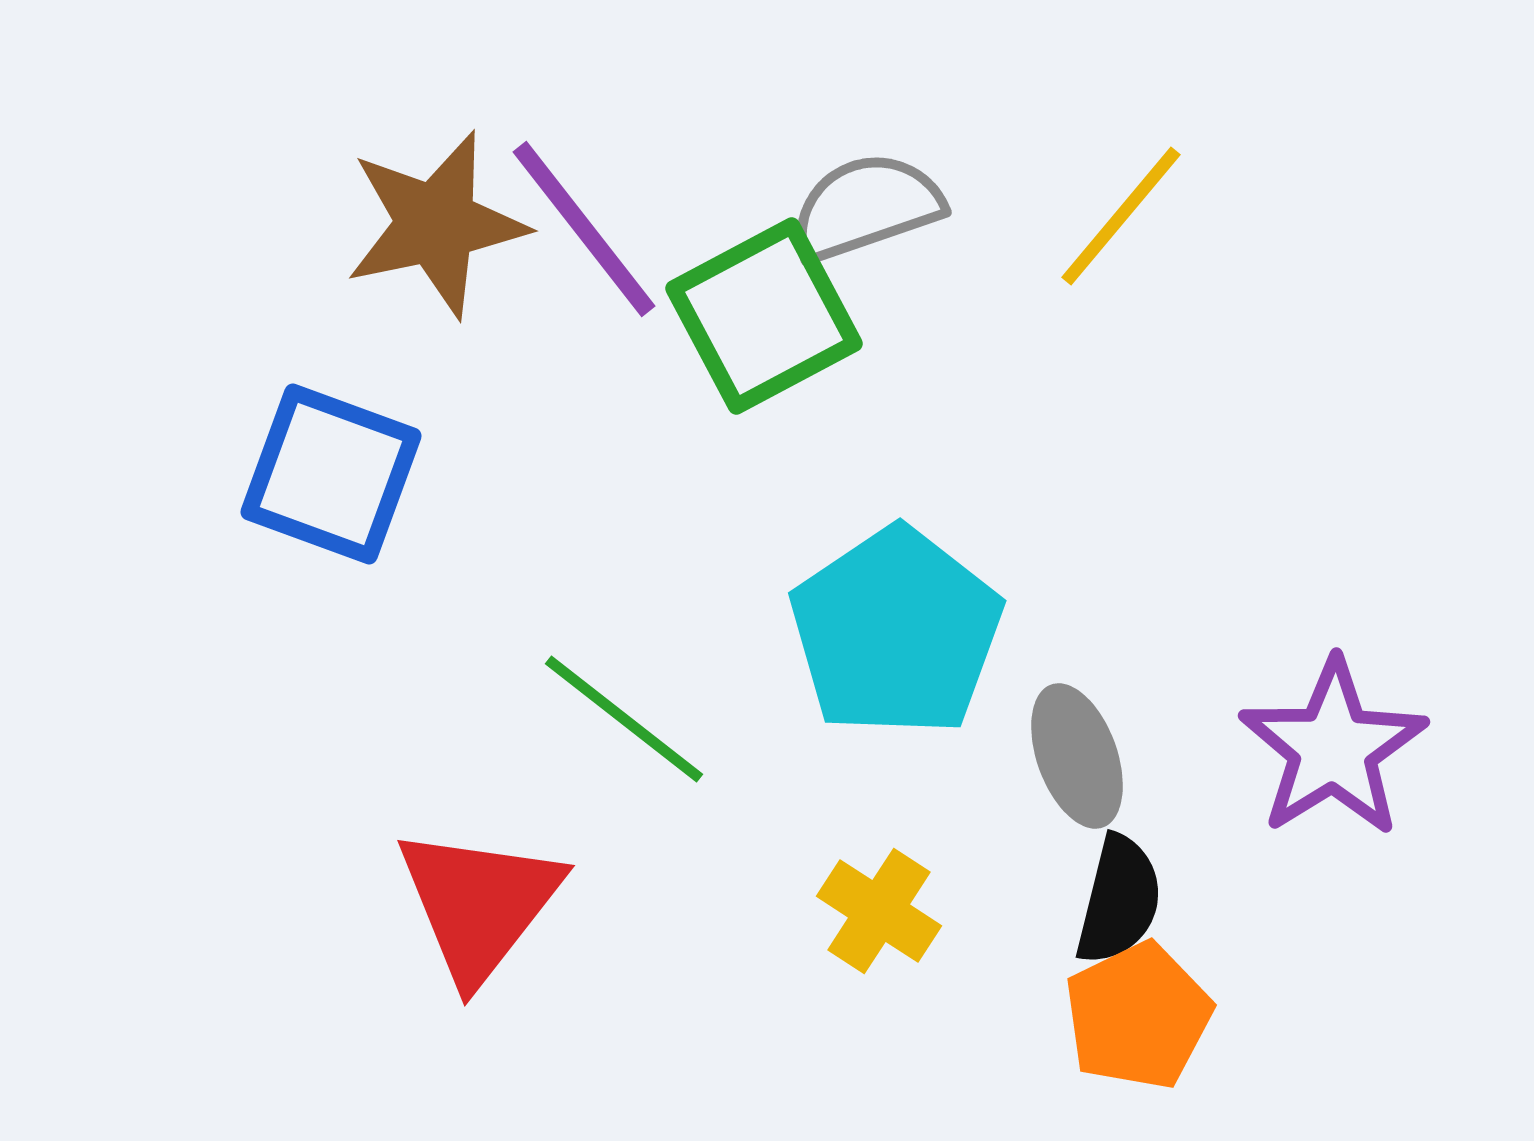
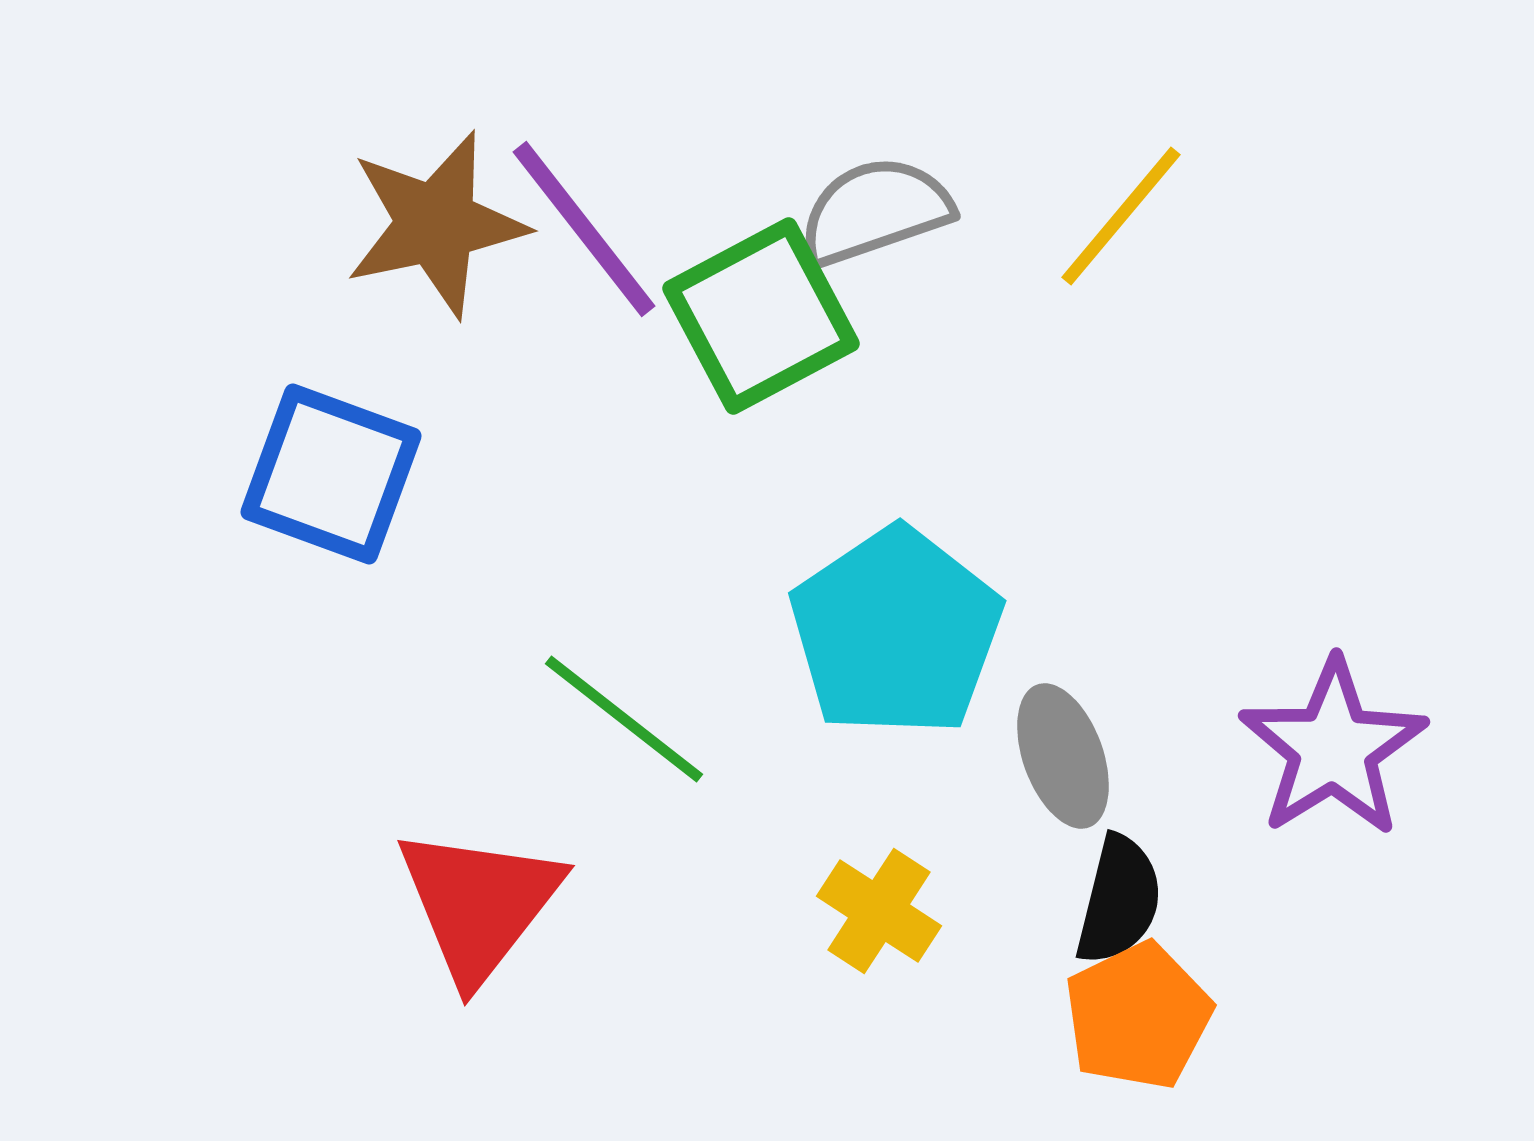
gray semicircle: moved 9 px right, 4 px down
green square: moved 3 px left
gray ellipse: moved 14 px left
